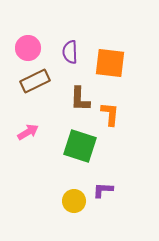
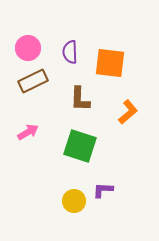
brown rectangle: moved 2 px left
orange L-shape: moved 18 px right, 2 px up; rotated 45 degrees clockwise
